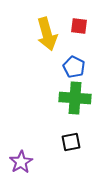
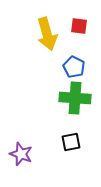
purple star: moved 8 px up; rotated 20 degrees counterclockwise
